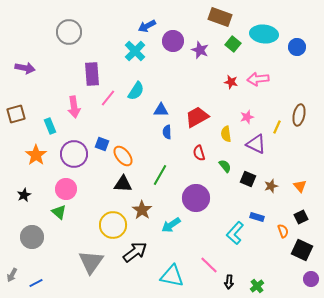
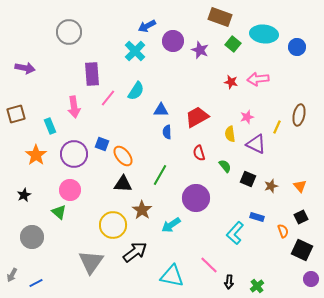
yellow semicircle at (226, 134): moved 4 px right
pink circle at (66, 189): moved 4 px right, 1 px down
